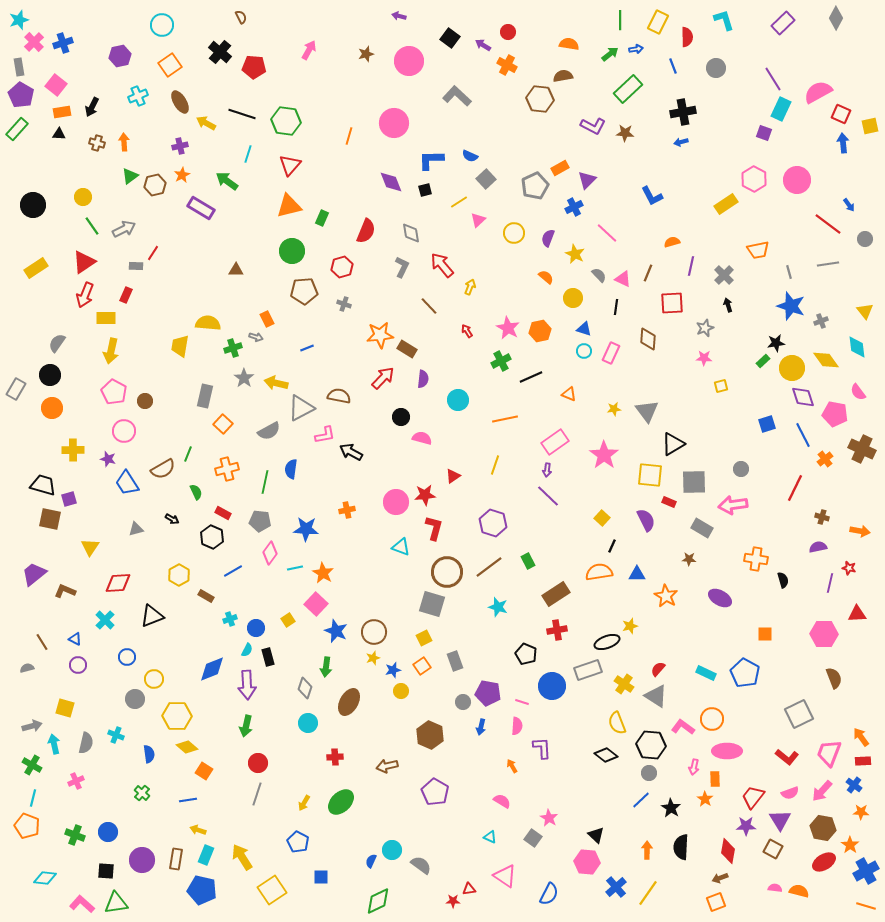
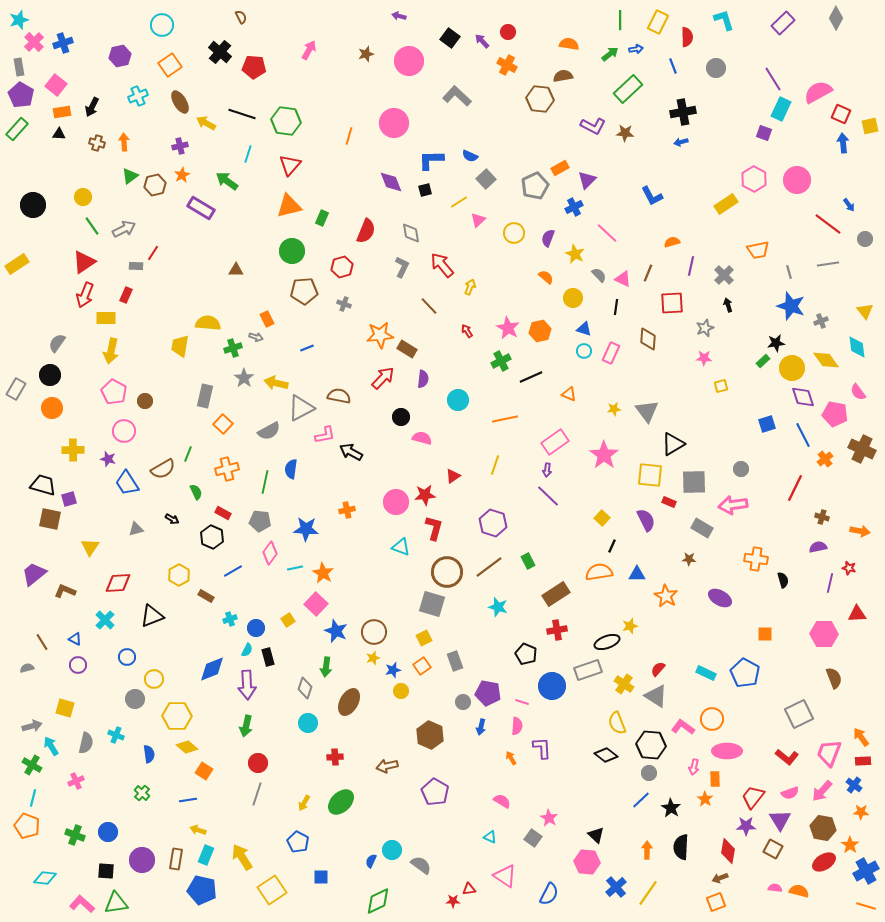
purple arrow at (483, 45): moved 1 px left, 4 px up; rotated 14 degrees clockwise
yellow rectangle at (36, 268): moved 19 px left, 4 px up
cyan arrow at (54, 744): moved 3 px left, 2 px down; rotated 18 degrees counterclockwise
orange arrow at (512, 766): moved 1 px left, 8 px up
